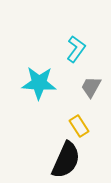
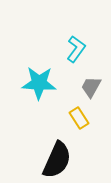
yellow rectangle: moved 8 px up
black semicircle: moved 9 px left
